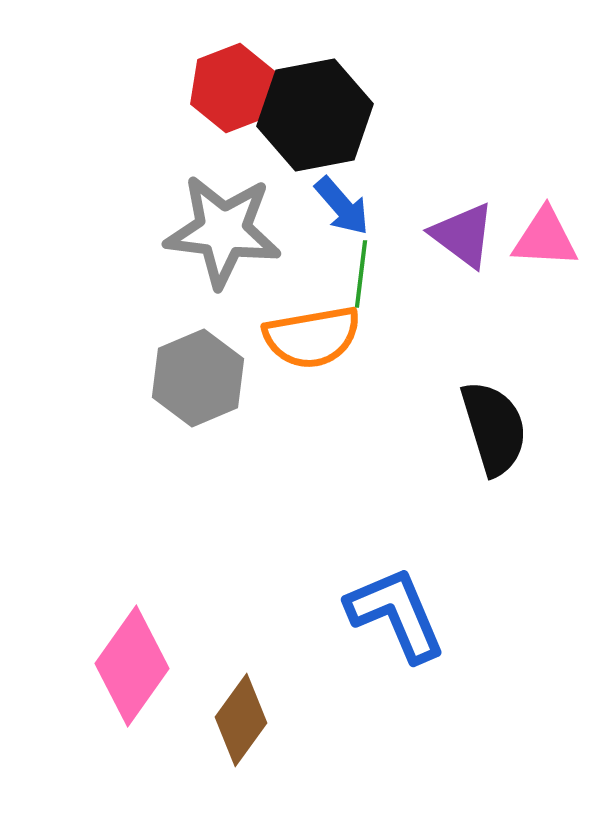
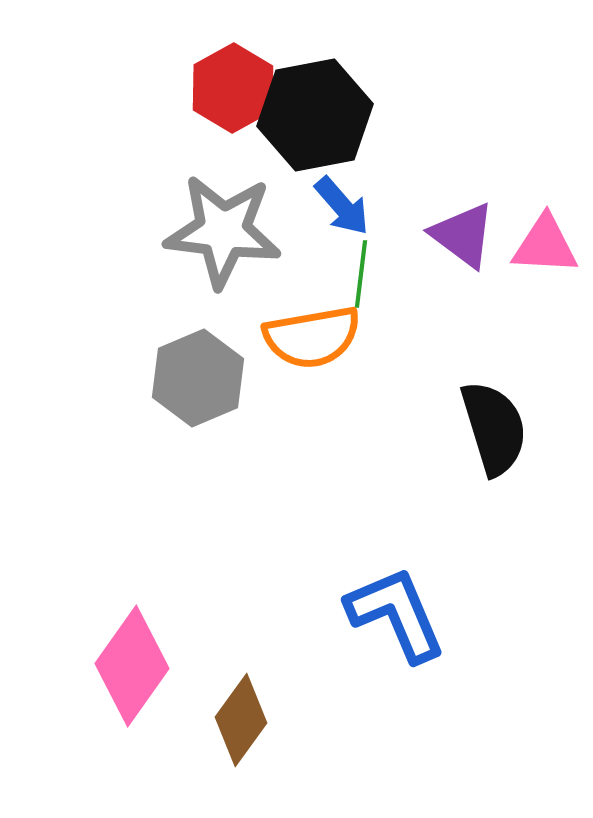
red hexagon: rotated 8 degrees counterclockwise
pink triangle: moved 7 px down
